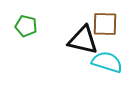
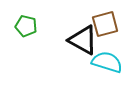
brown square: rotated 16 degrees counterclockwise
black triangle: rotated 16 degrees clockwise
